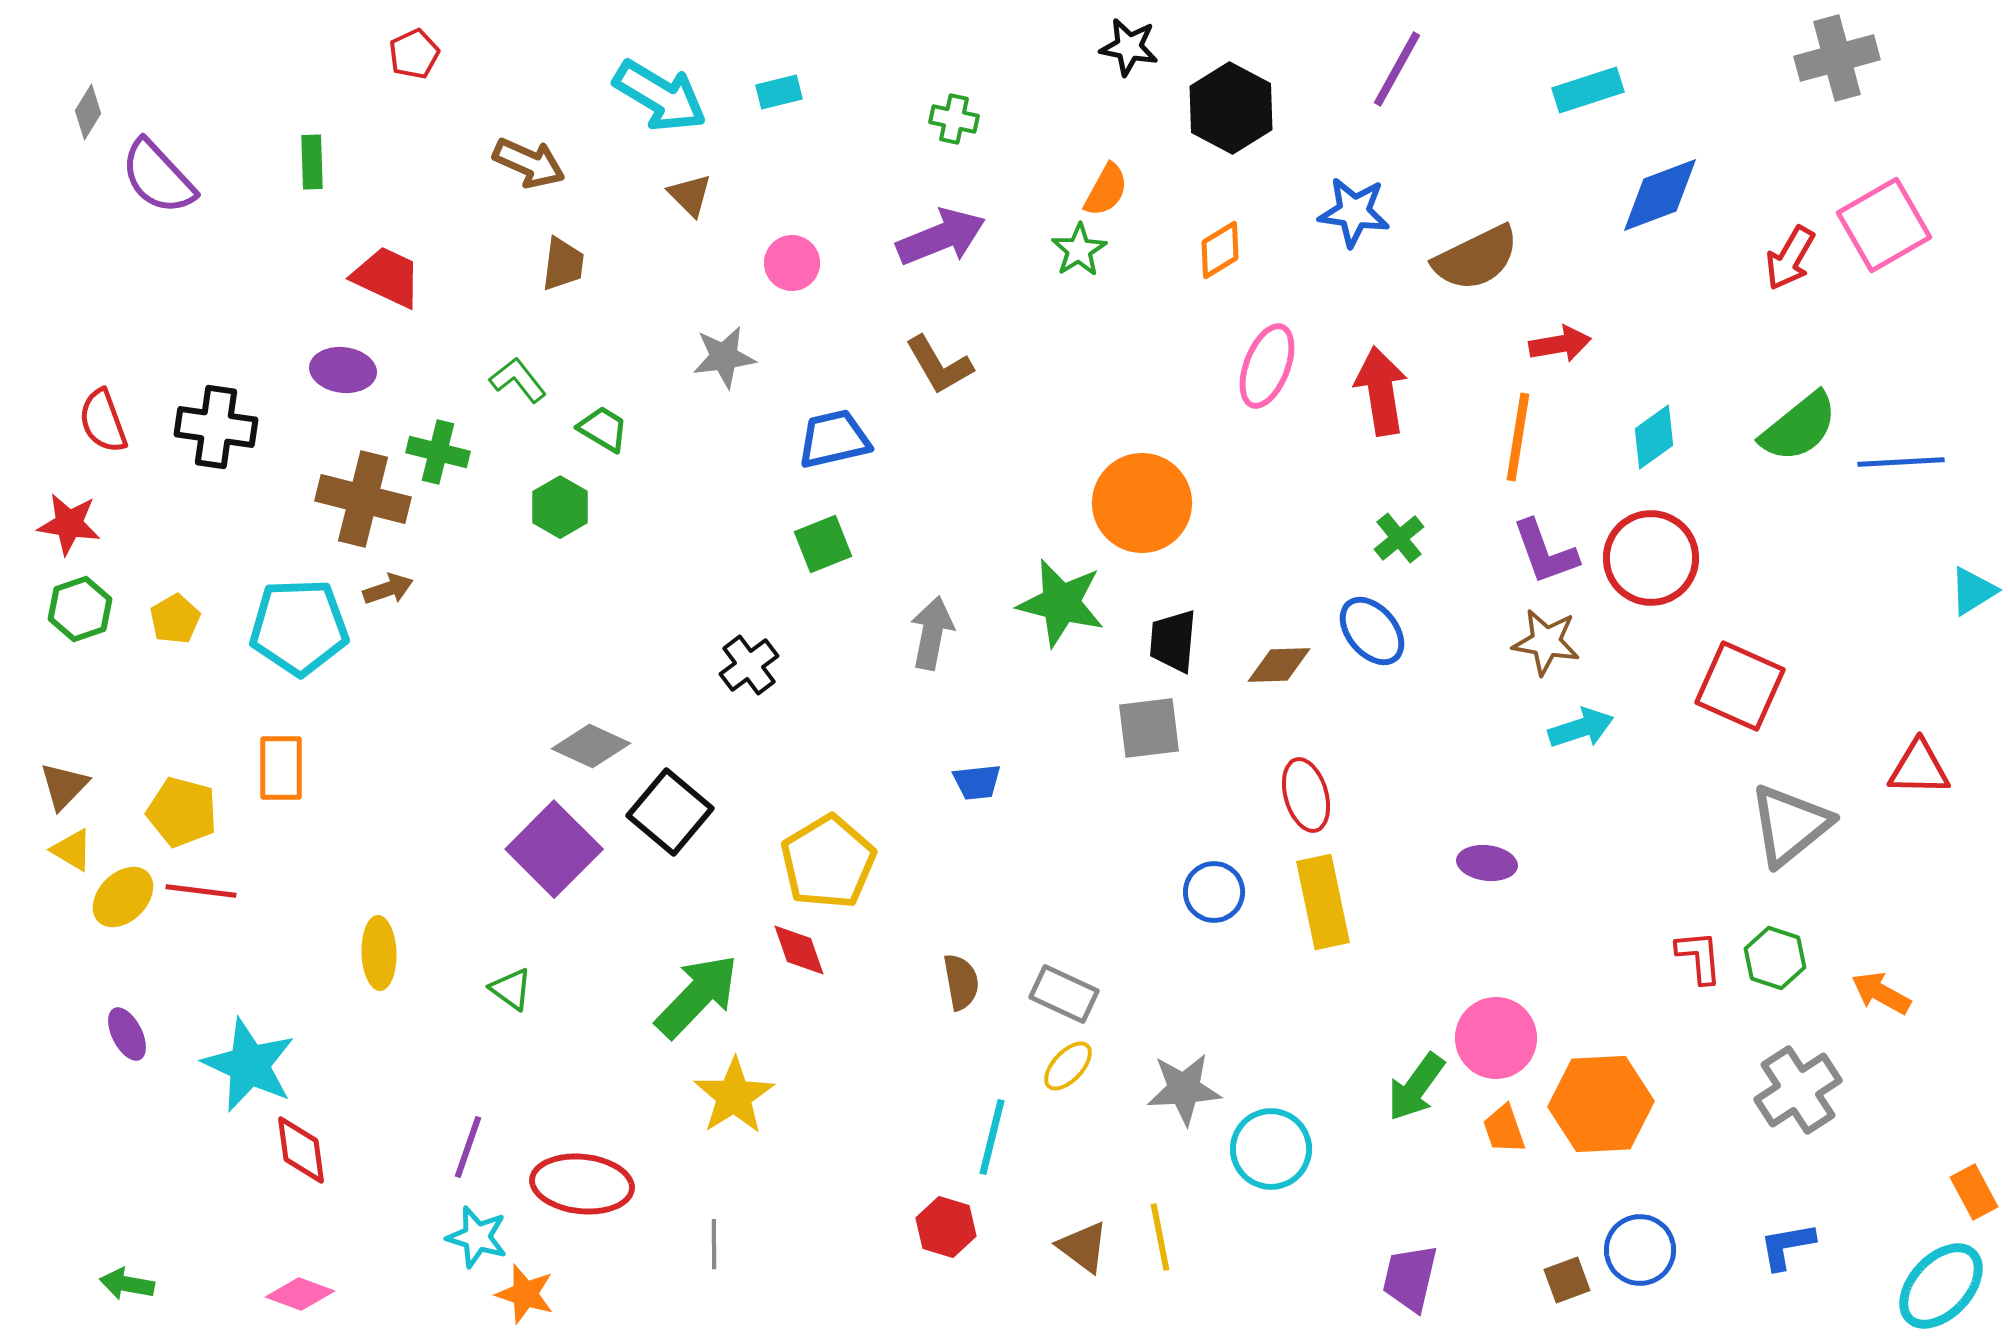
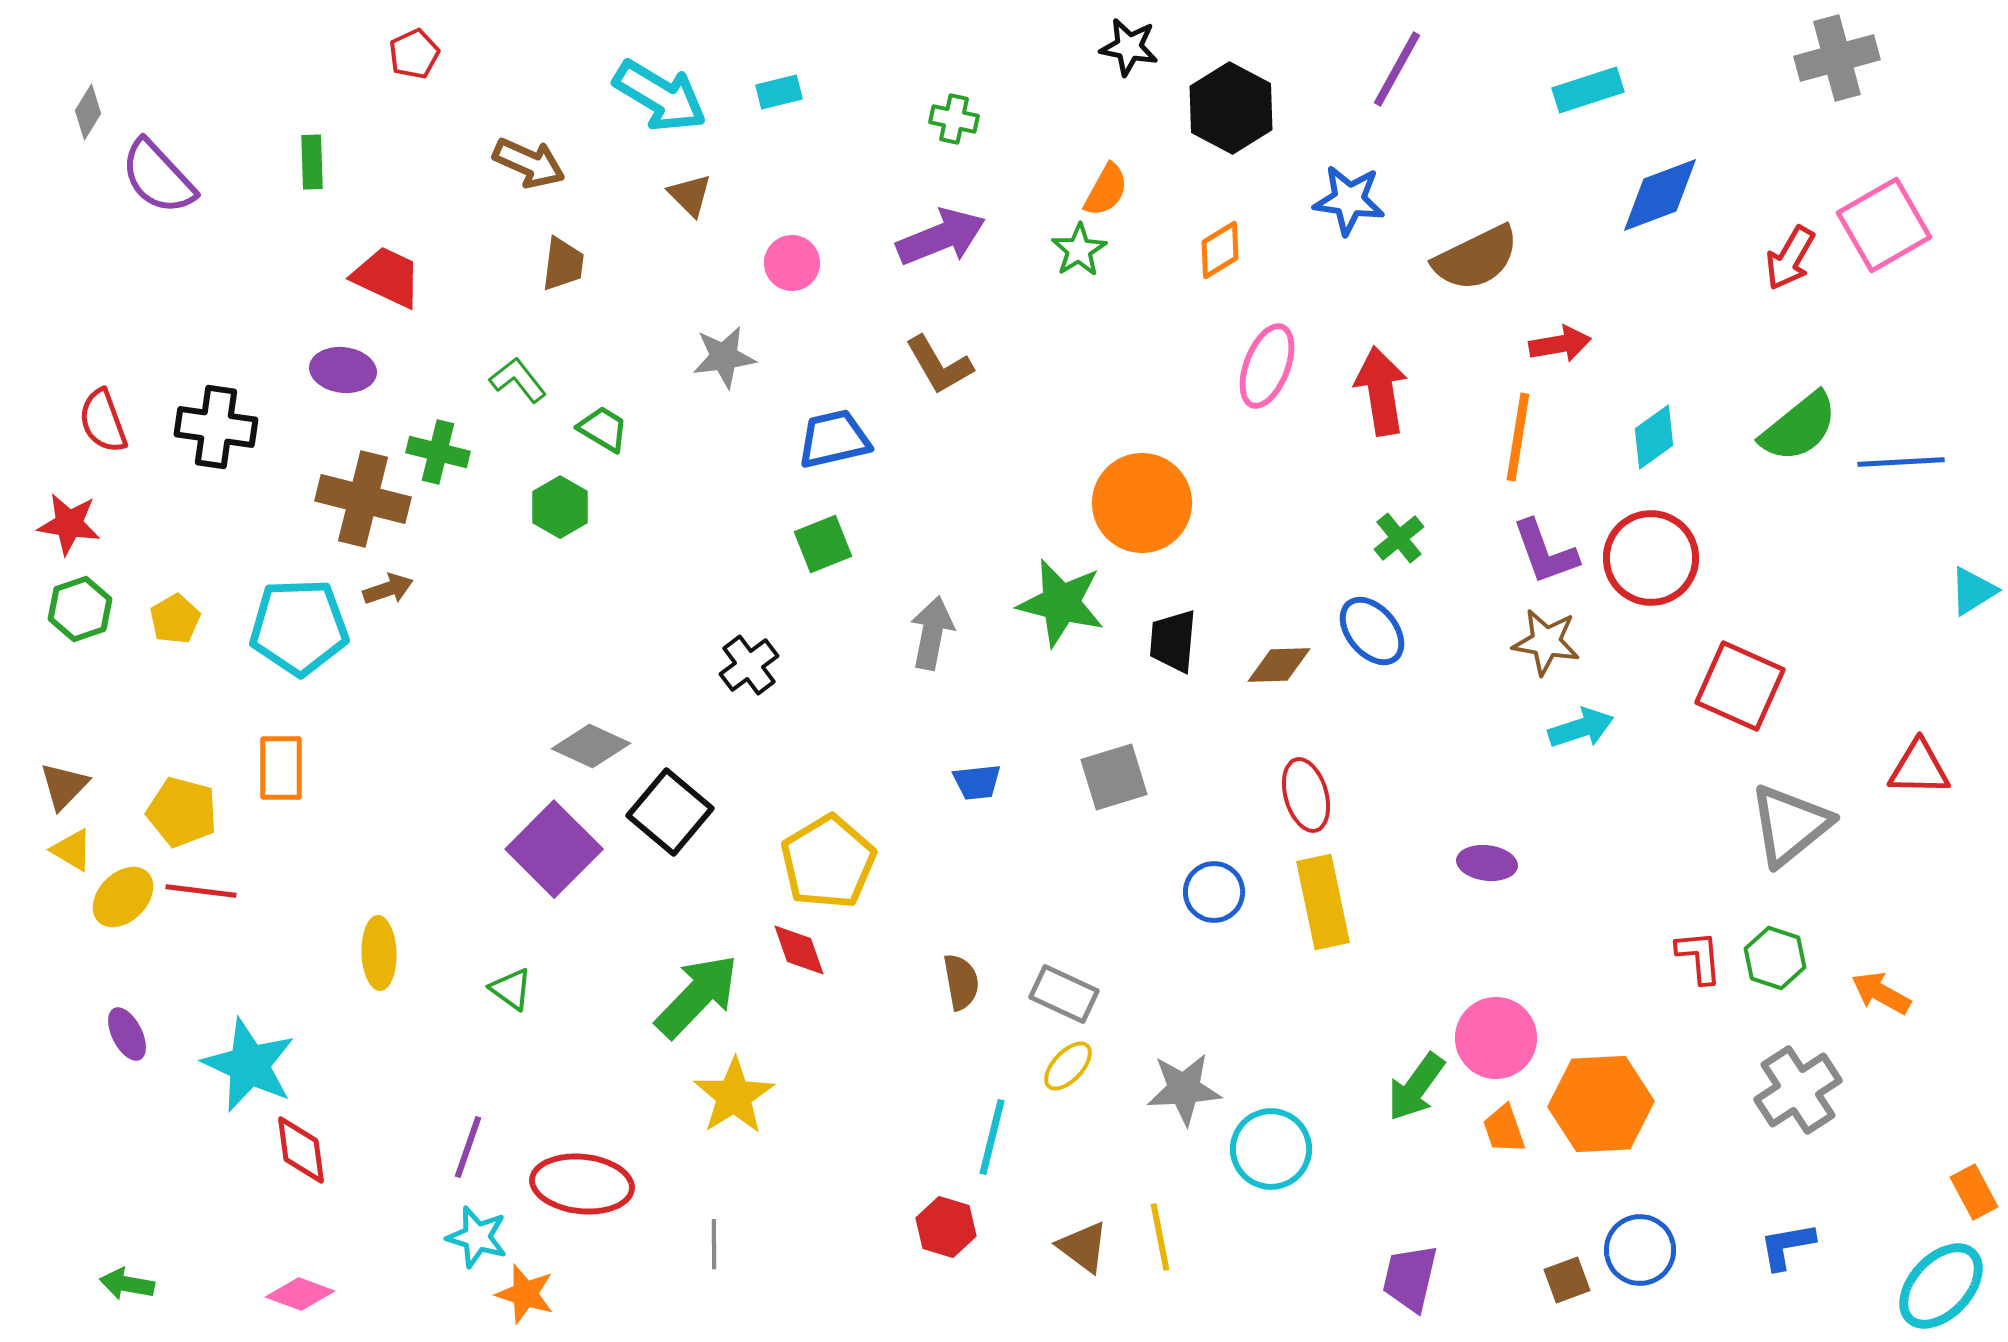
blue star at (1354, 212): moved 5 px left, 12 px up
gray square at (1149, 728): moved 35 px left, 49 px down; rotated 10 degrees counterclockwise
